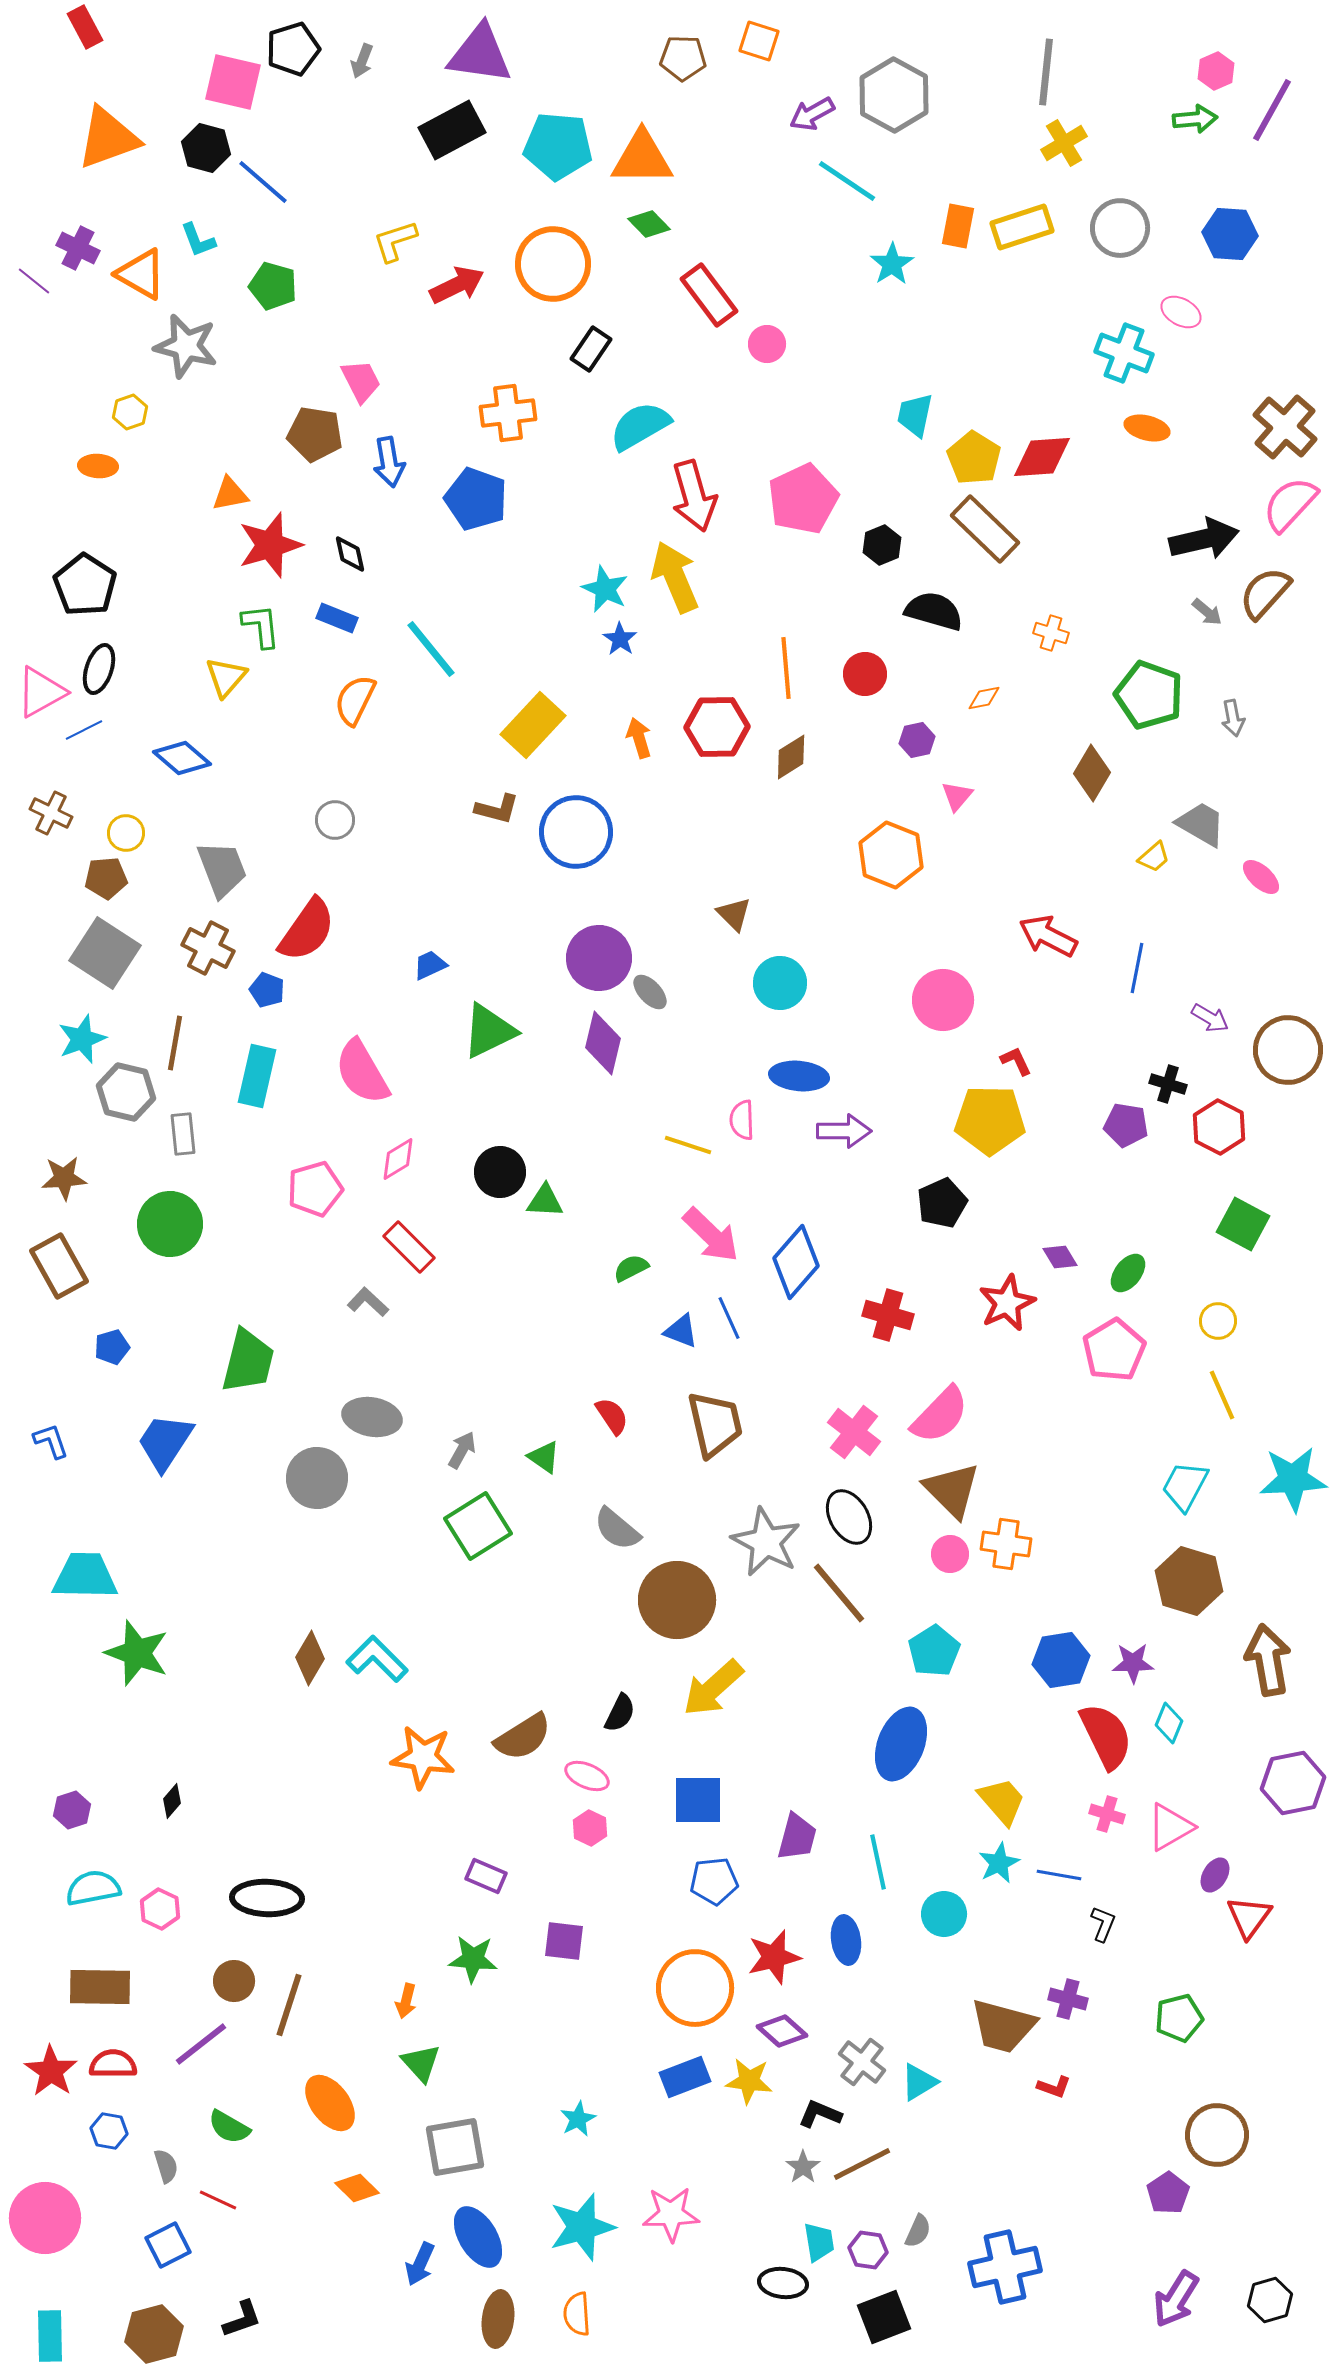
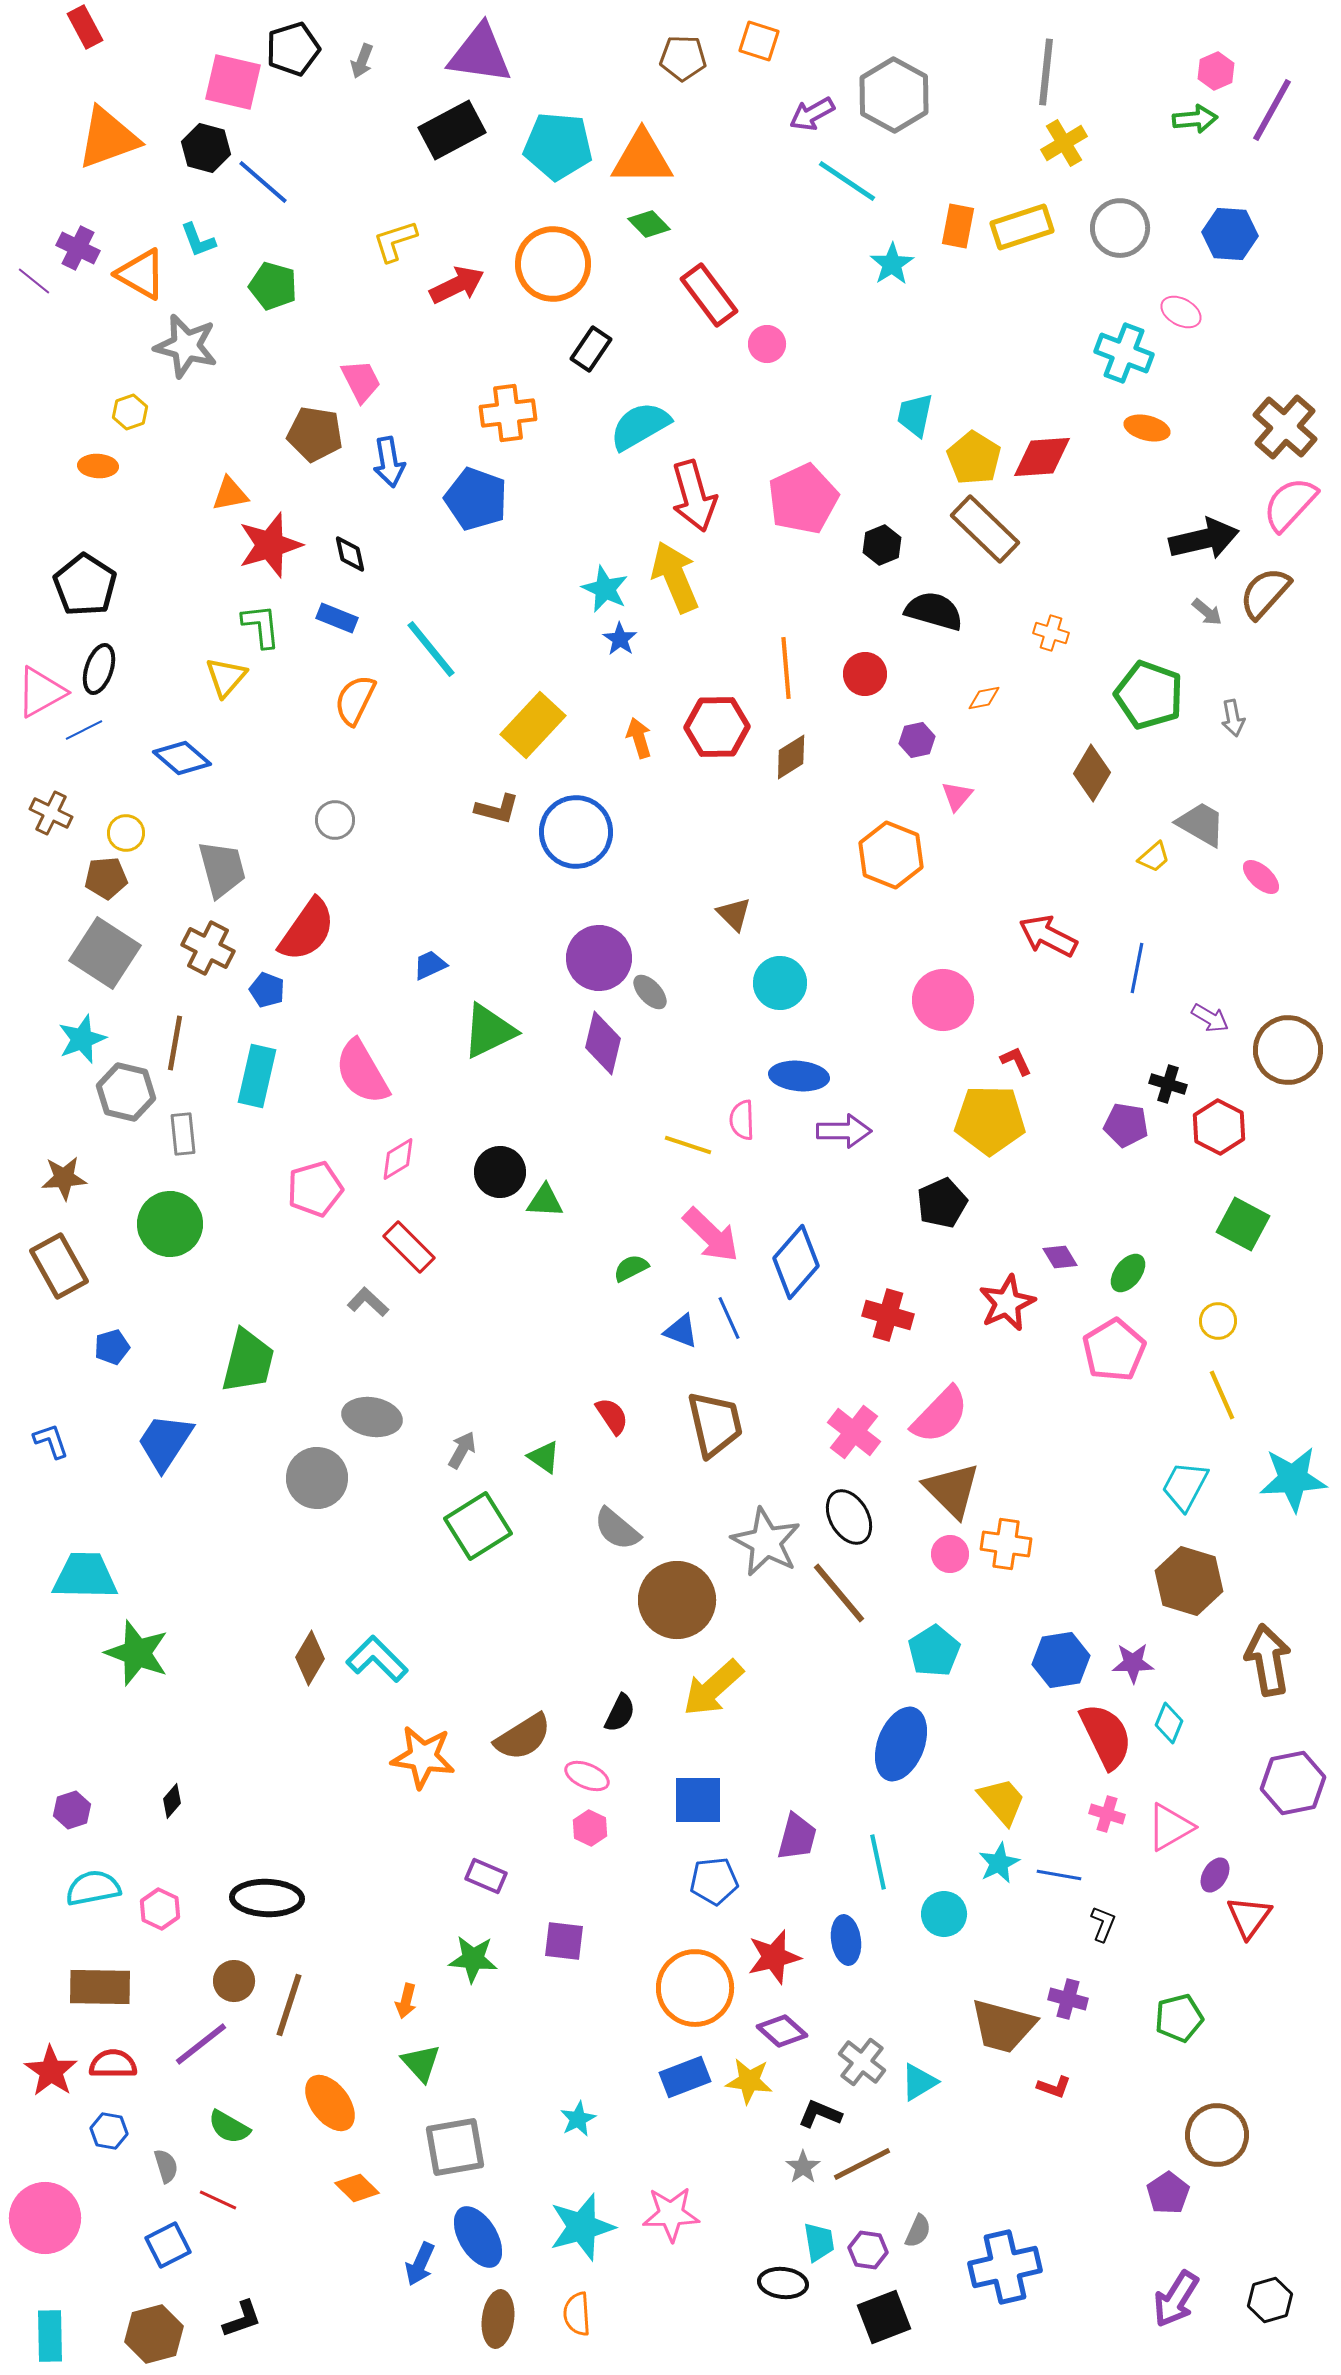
gray trapezoid at (222, 869): rotated 6 degrees clockwise
